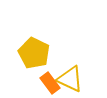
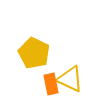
orange rectangle: moved 1 px right, 1 px down; rotated 25 degrees clockwise
